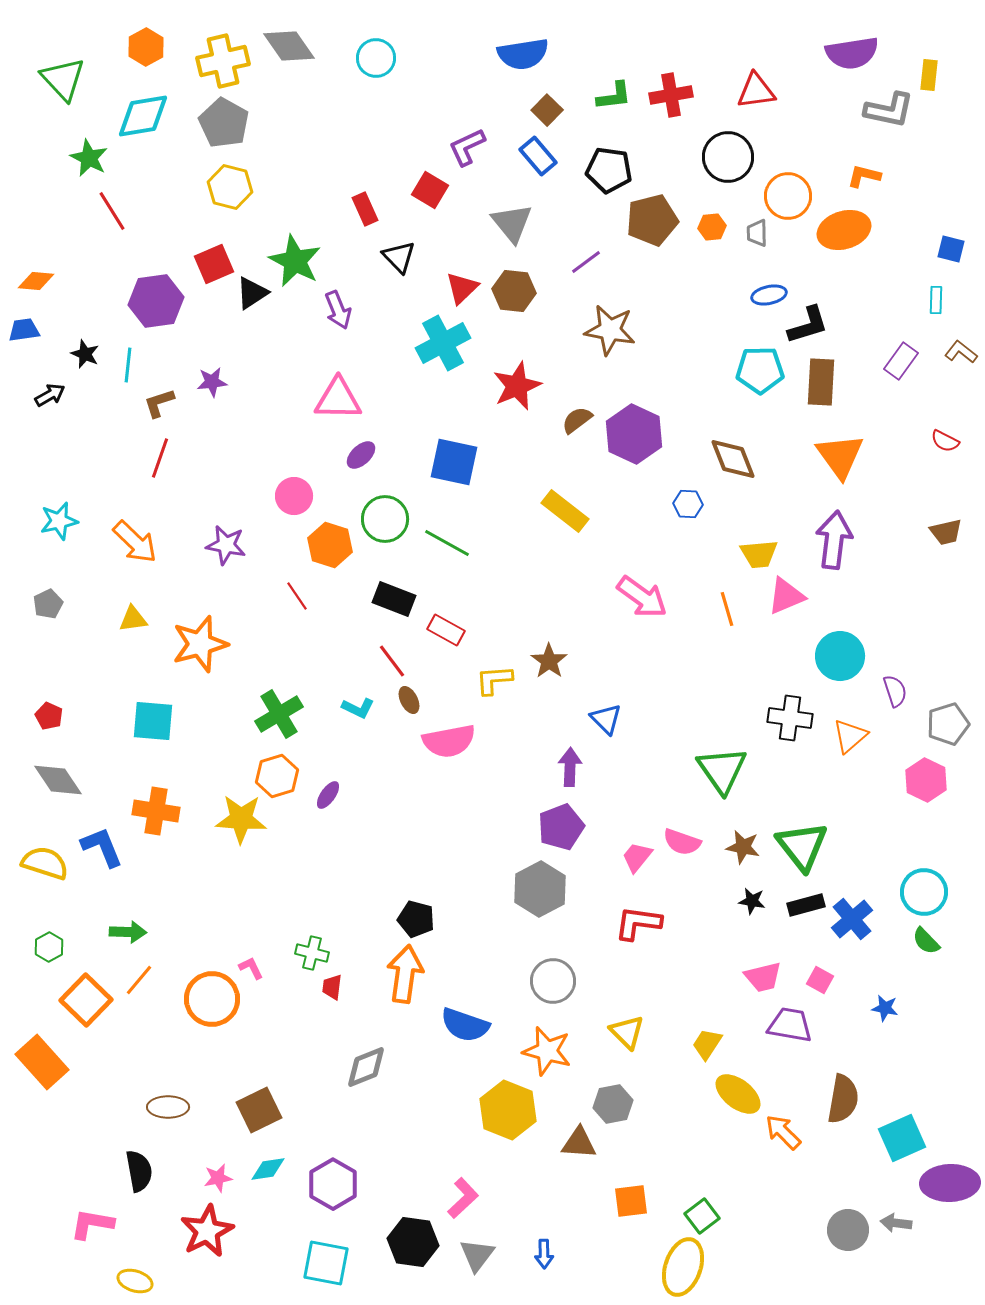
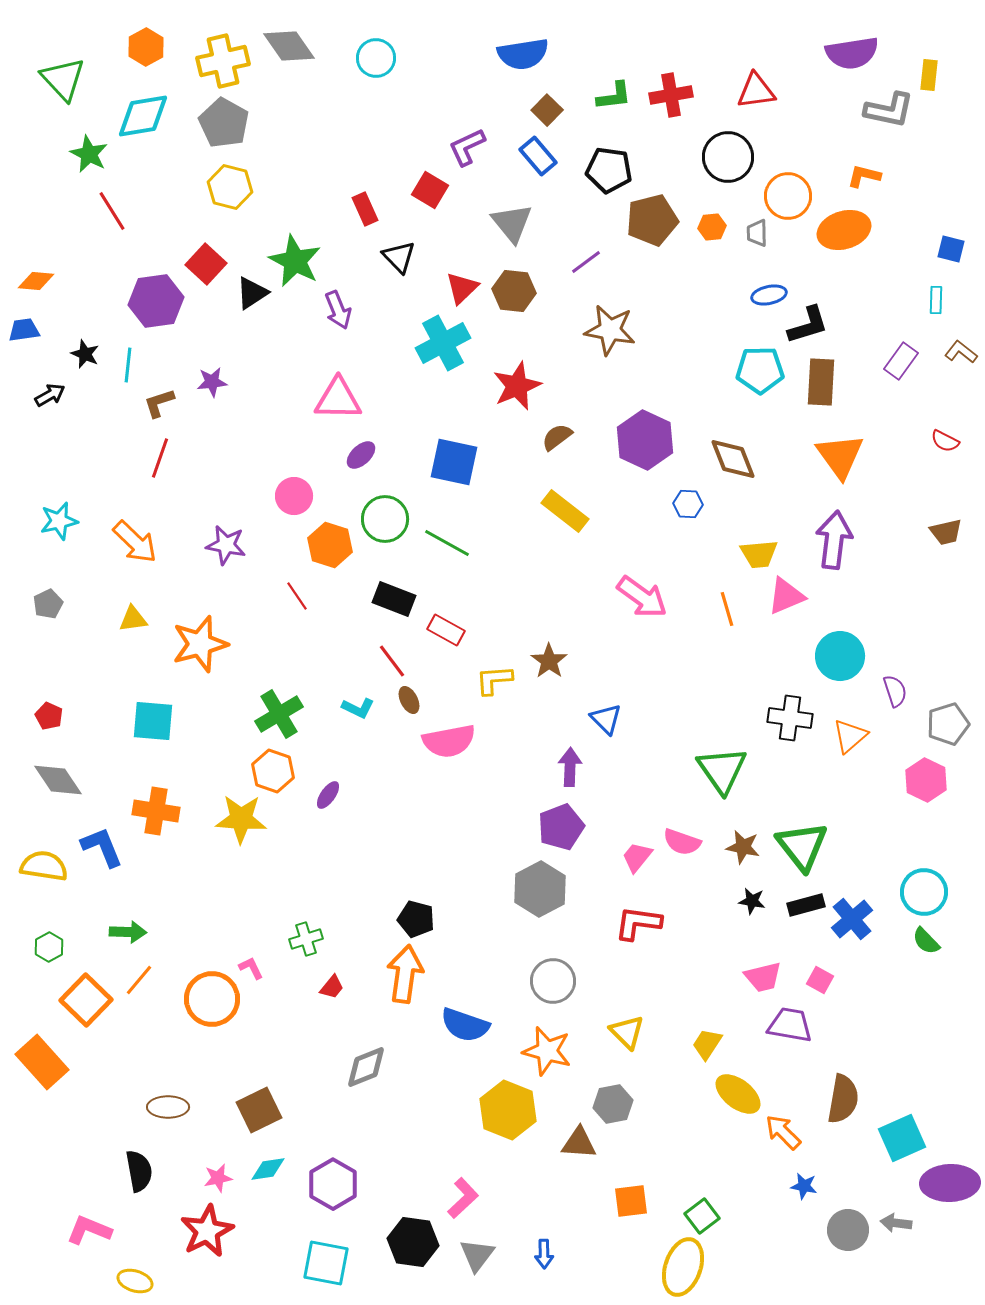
green star at (89, 158): moved 4 px up
red square at (214, 264): moved 8 px left; rotated 24 degrees counterclockwise
brown semicircle at (577, 420): moved 20 px left, 17 px down
purple hexagon at (634, 434): moved 11 px right, 6 px down
orange hexagon at (277, 776): moved 4 px left, 5 px up; rotated 24 degrees counterclockwise
yellow semicircle at (45, 863): moved 1 px left, 3 px down; rotated 9 degrees counterclockwise
green cross at (312, 953): moved 6 px left, 14 px up; rotated 32 degrees counterclockwise
red trapezoid at (332, 987): rotated 148 degrees counterclockwise
blue star at (885, 1008): moved 81 px left, 178 px down
pink L-shape at (92, 1224): moved 3 px left, 6 px down; rotated 12 degrees clockwise
